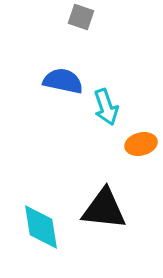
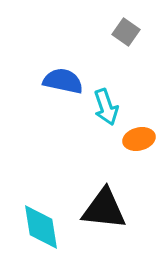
gray square: moved 45 px right, 15 px down; rotated 16 degrees clockwise
orange ellipse: moved 2 px left, 5 px up
